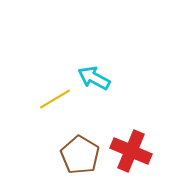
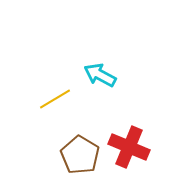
cyan arrow: moved 6 px right, 3 px up
red cross: moved 2 px left, 4 px up
